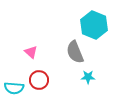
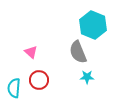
cyan hexagon: moved 1 px left
gray semicircle: moved 3 px right
cyan star: moved 1 px left
cyan semicircle: rotated 90 degrees clockwise
